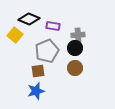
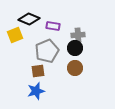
yellow square: rotated 28 degrees clockwise
